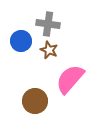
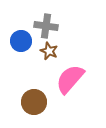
gray cross: moved 2 px left, 2 px down
brown star: moved 1 px down
brown circle: moved 1 px left, 1 px down
